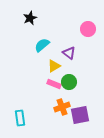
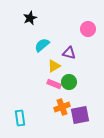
purple triangle: rotated 24 degrees counterclockwise
